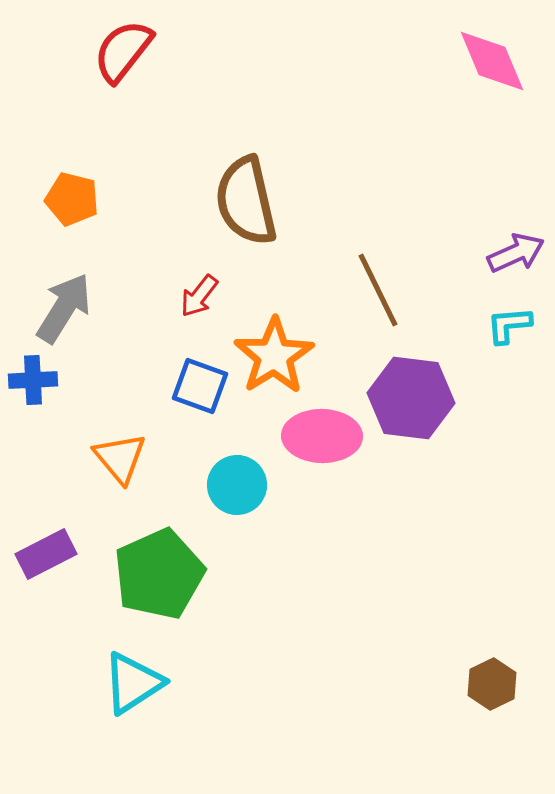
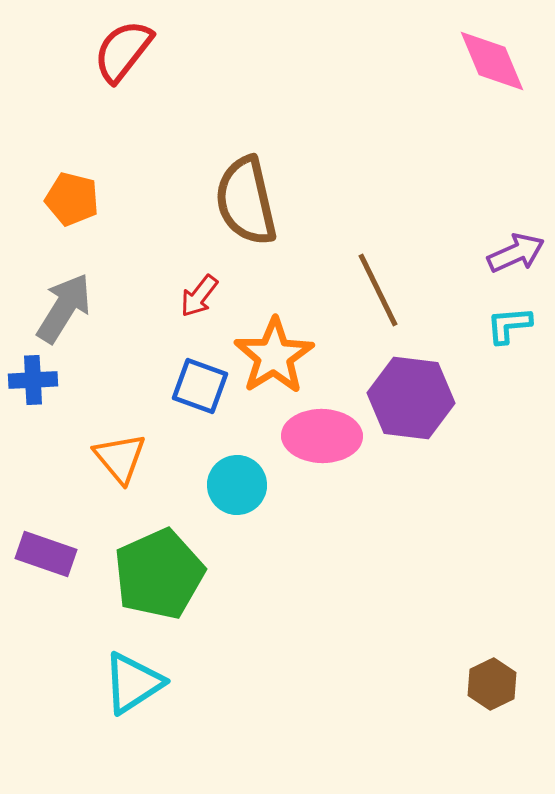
purple rectangle: rotated 46 degrees clockwise
